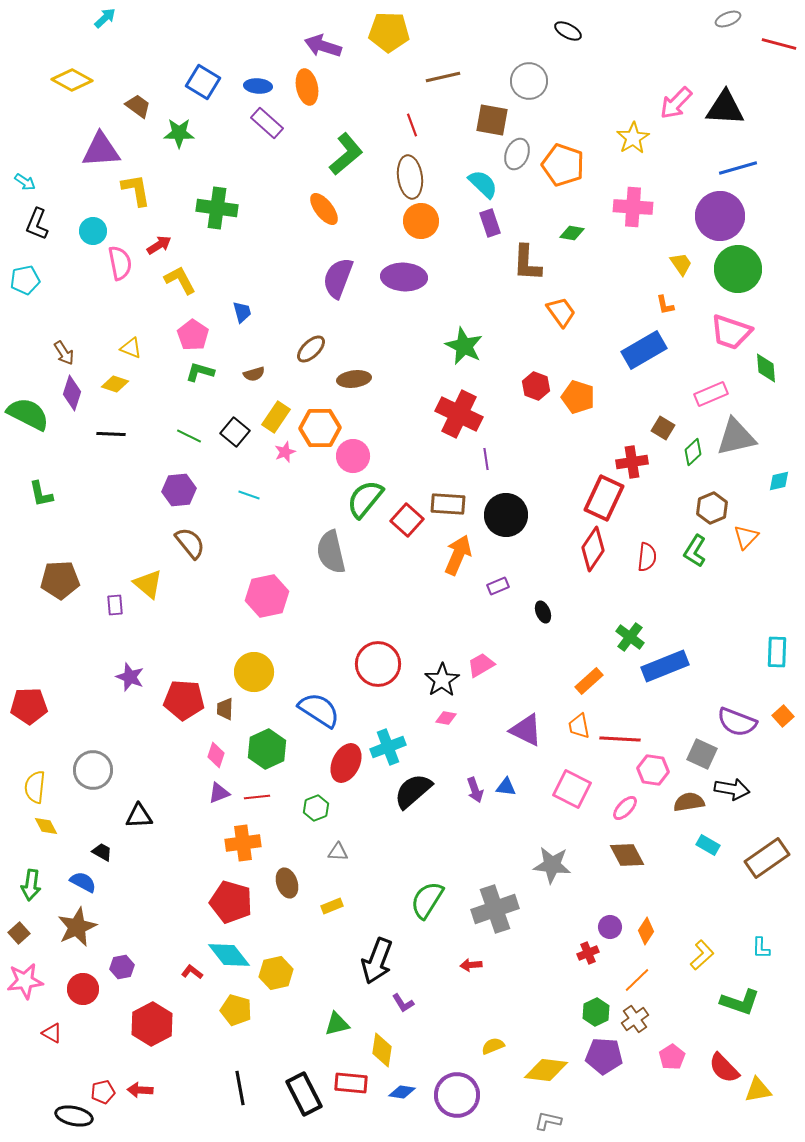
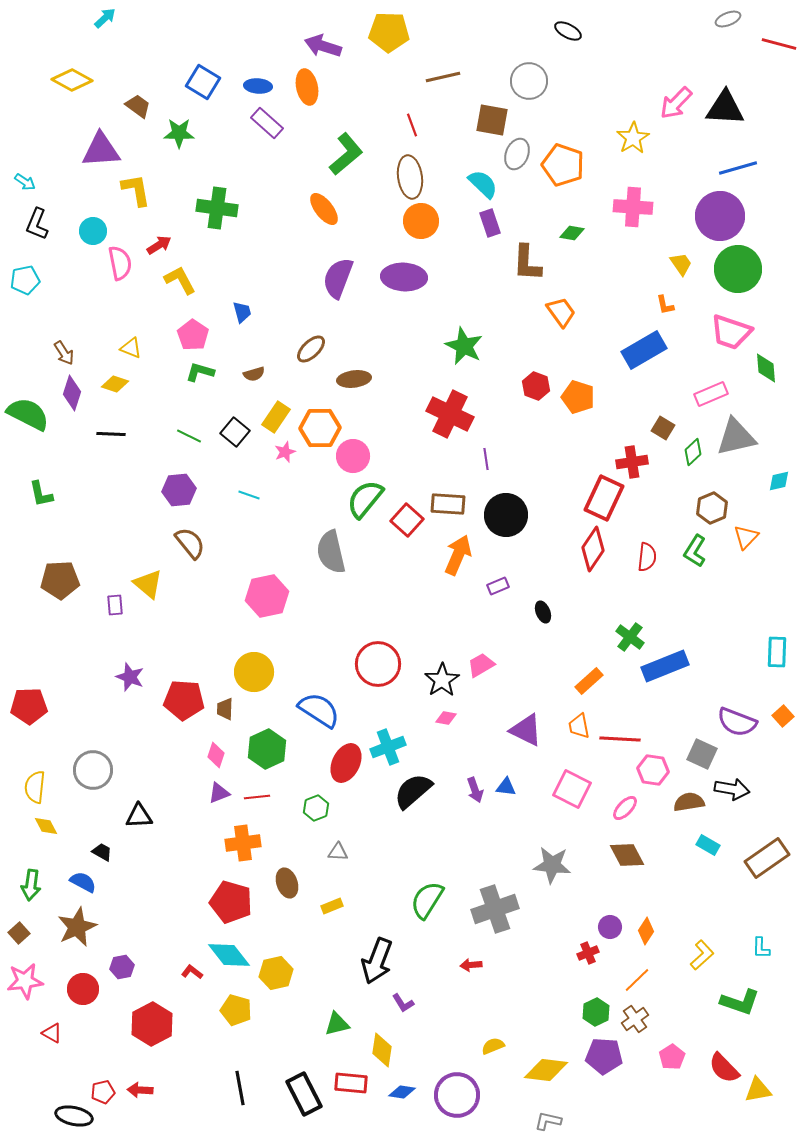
red cross at (459, 414): moved 9 px left
